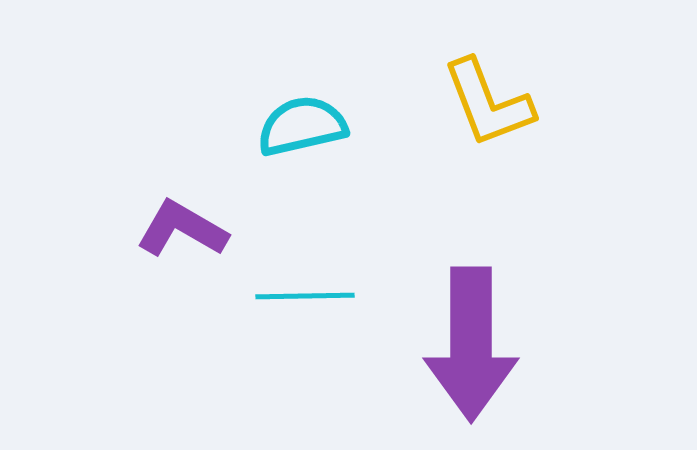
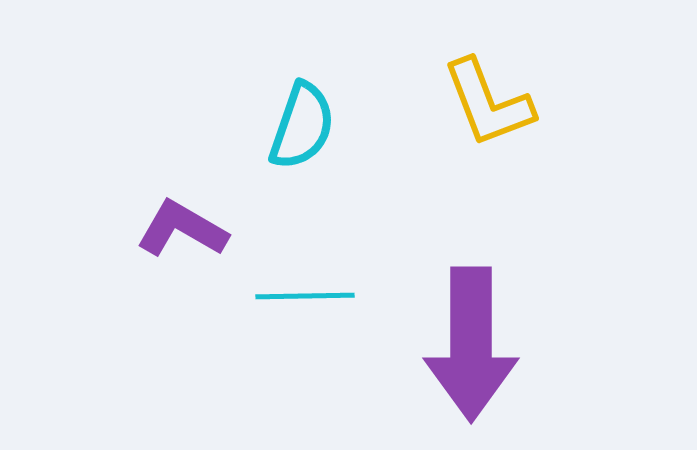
cyan semicircle: rotated 122 degrees clockwise
